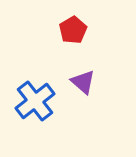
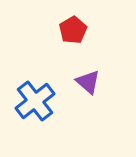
purple triangle: moved 5 px right
